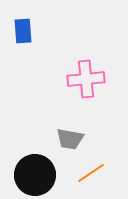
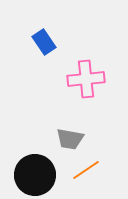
blue rectangle: moved 21 px right, 11 px down; rotated 30 degrees counterclockwise
orange line: moved 5 px left, 3 px up
